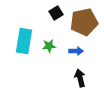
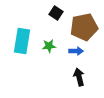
black square: rotated 24 degrees counterclockwise
brown pentagon: moved 5 px down
cyan rectangle: moved 2 px left
black arrow: moved 1 px left, 1 px up
